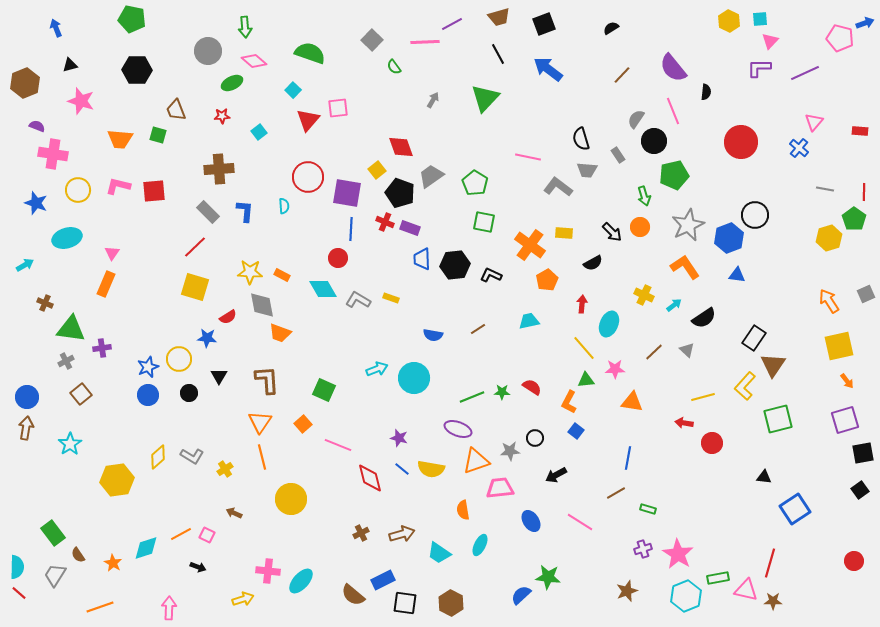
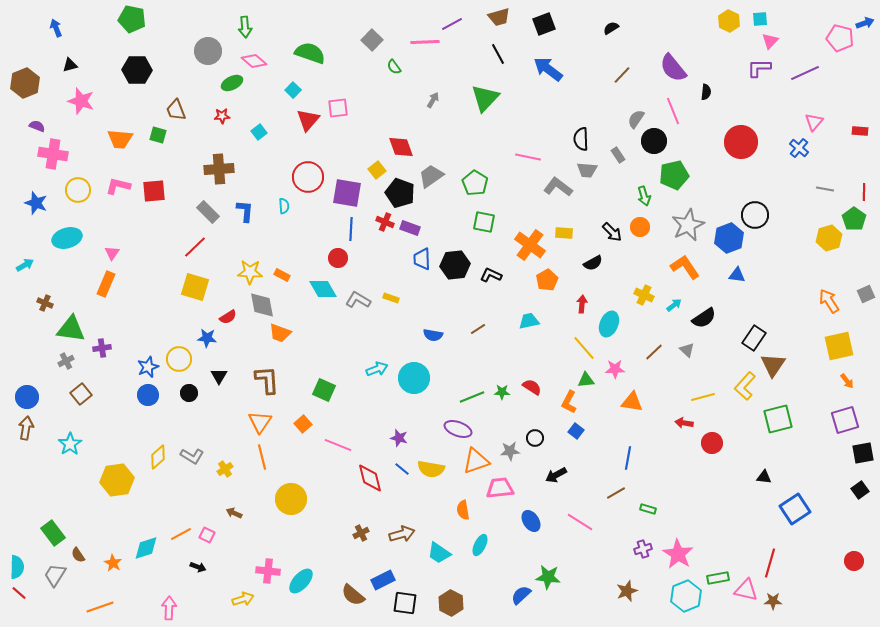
black semicircle at (581, 139): rotated 15 degrees clockwise
